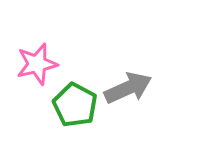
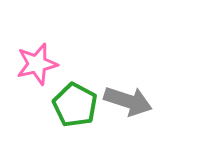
gray arrow: moved 13 px down; rotated 42 degrees clockwise
